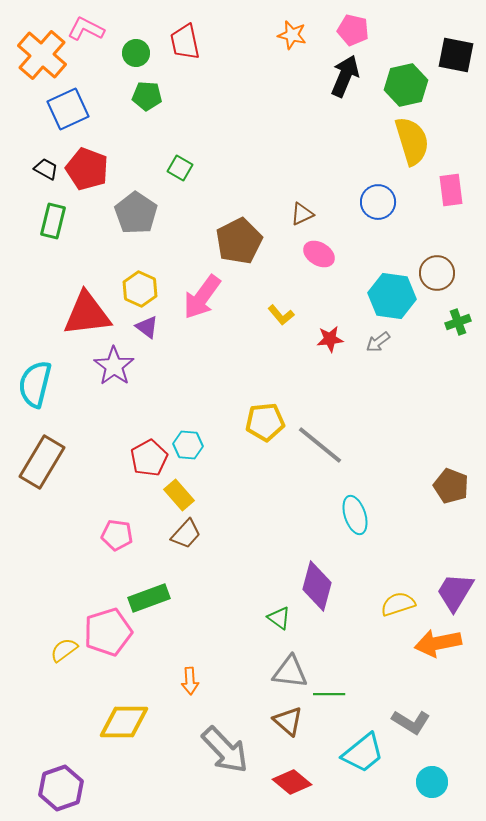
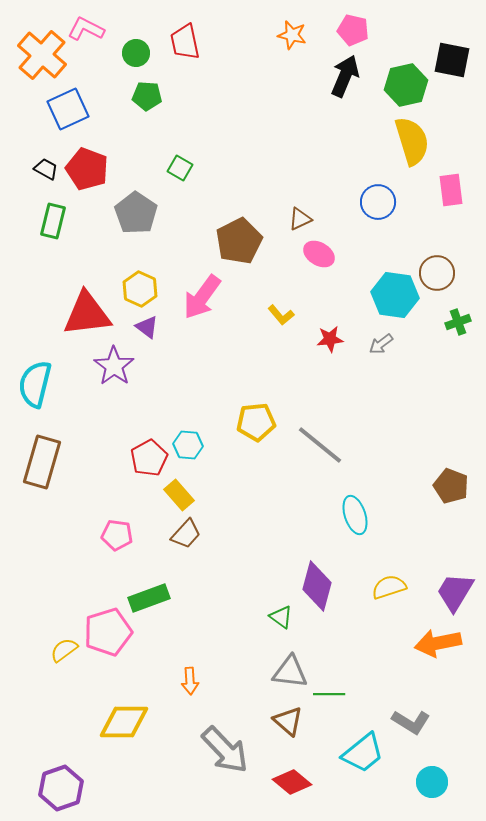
black square at (456, 55): moved 4 px left, 5 px down
brown triangle at (302, 214): moved 2 px left, 5 px down
cyan hexagon at (392, 296): moved 3 px right, 1 px up
gray arrow at (378, 342): moved 3 px right, 2 px down
yellow pentagon at (265, 422): moved 9 px left
brown rectangle at (42, 462): rotated 15 degrees counterclockwise
yellow semicircle at (398, 604): moved 9 px left, 17 px up
green triangle at (279, 618): moved 2 px right, 1 px up
